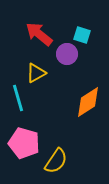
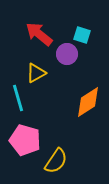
pink pentagon: moved 1 px right, 3 px up
